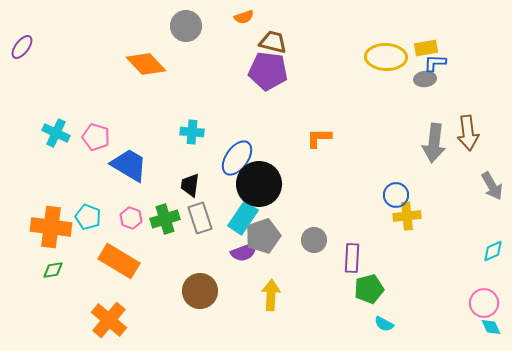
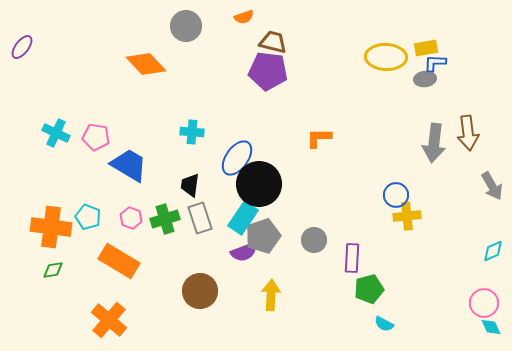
pink pentagon at (96, 137): rotated 8 degrees counterclockwise
